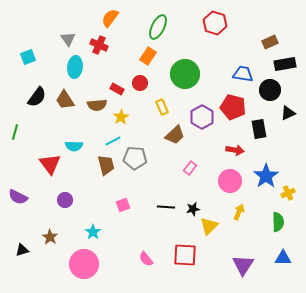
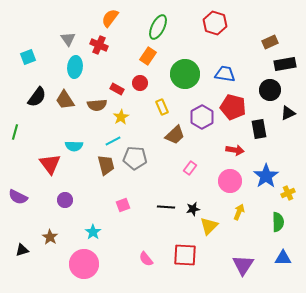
blue trapezoid at (243, 74): moved 18 px left
